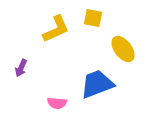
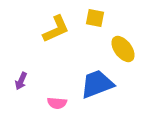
yellow square: moved 2 px right
purple arrow: moved 13 px down
